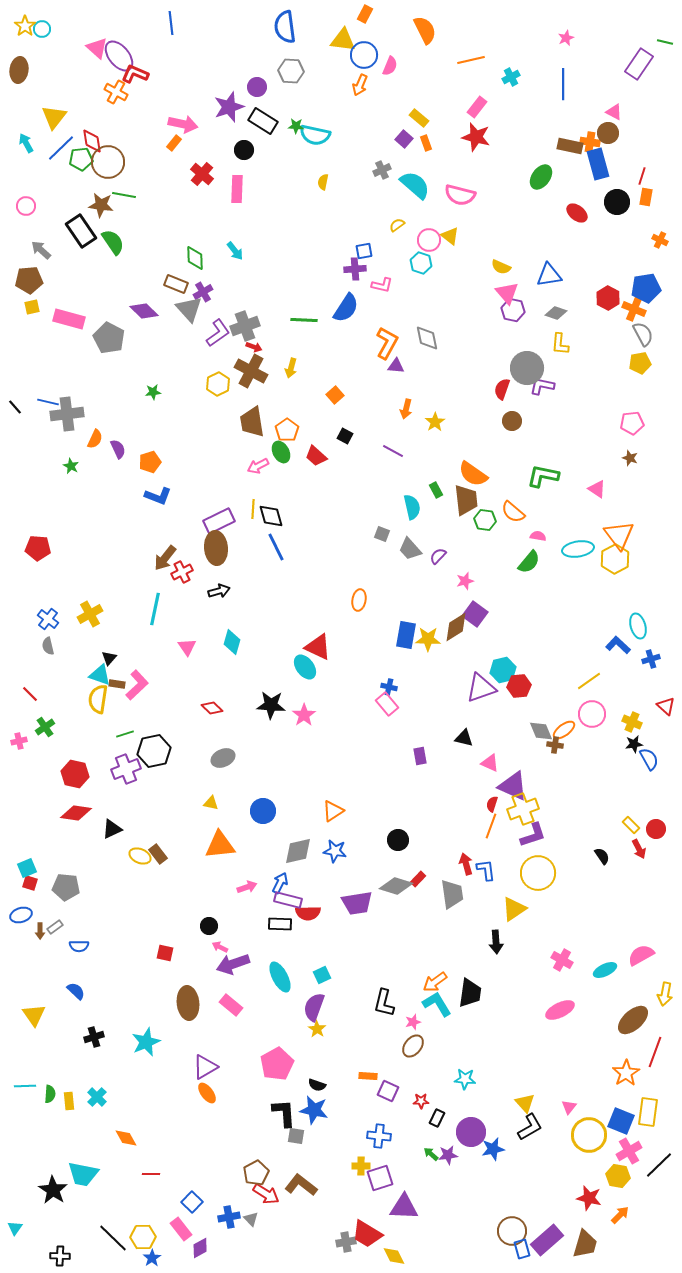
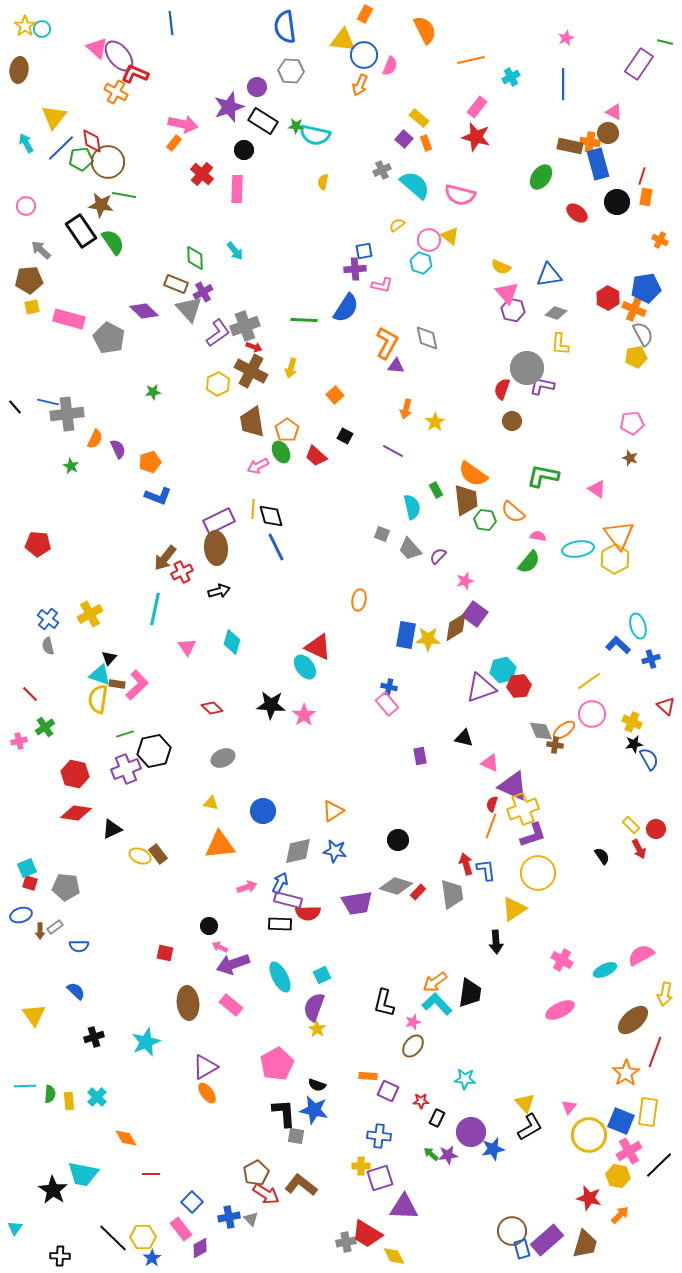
yellow pentagon at (640, 363): moved 4 px left, 6 px up
red pentagon at (38, 548): moved 4 px up
red rectangle at (418, 879): moved 13 px down
cyan L-shape at (437, 1004): rotated 12 degrees counterclockwise
